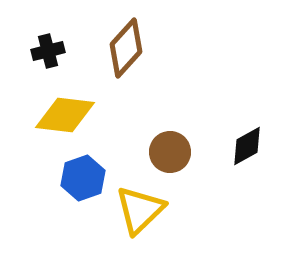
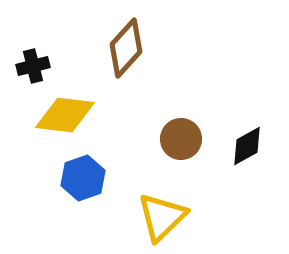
black cross: moved 15 px left, 15 px down
brown circle: moved 11 px right, 13 px up
yellow triangle: moved 22 px right, 7 px down
